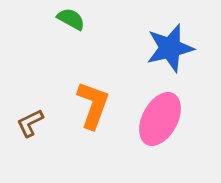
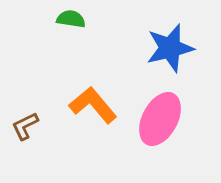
green semicircle: rotated 20 degrees counterclockwise
orange L-shape: rotated 60 degrees counterclockwise
brown L-shape: moved 5 px left, 3 px down
